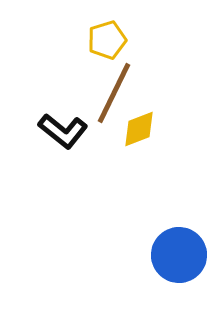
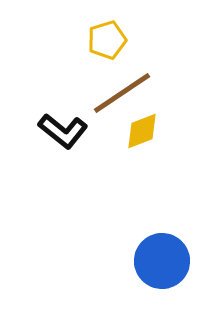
brown line: moved 8 px right; rotated 30 degrees clockwise
yellow diamond: moved 3 px right, 2 px down
blue circle: moved 17 px left, 6 px down
